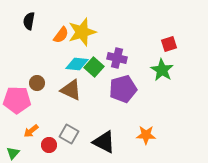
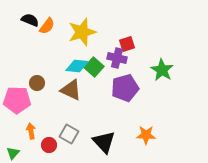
black semicircle: moved 1 px right, 1 px up; rotated 102 degrees clockwise
orange semicircle: moved 14 px left, 9 px up
red square: moved 42 px left
cyan diamond: moved 2 px down
purple pentagon: moved 2 px right, 1 px up
orange arrow: rotated 119 degrees clockwise
black triangle: rotated 20 degrees clockwise
